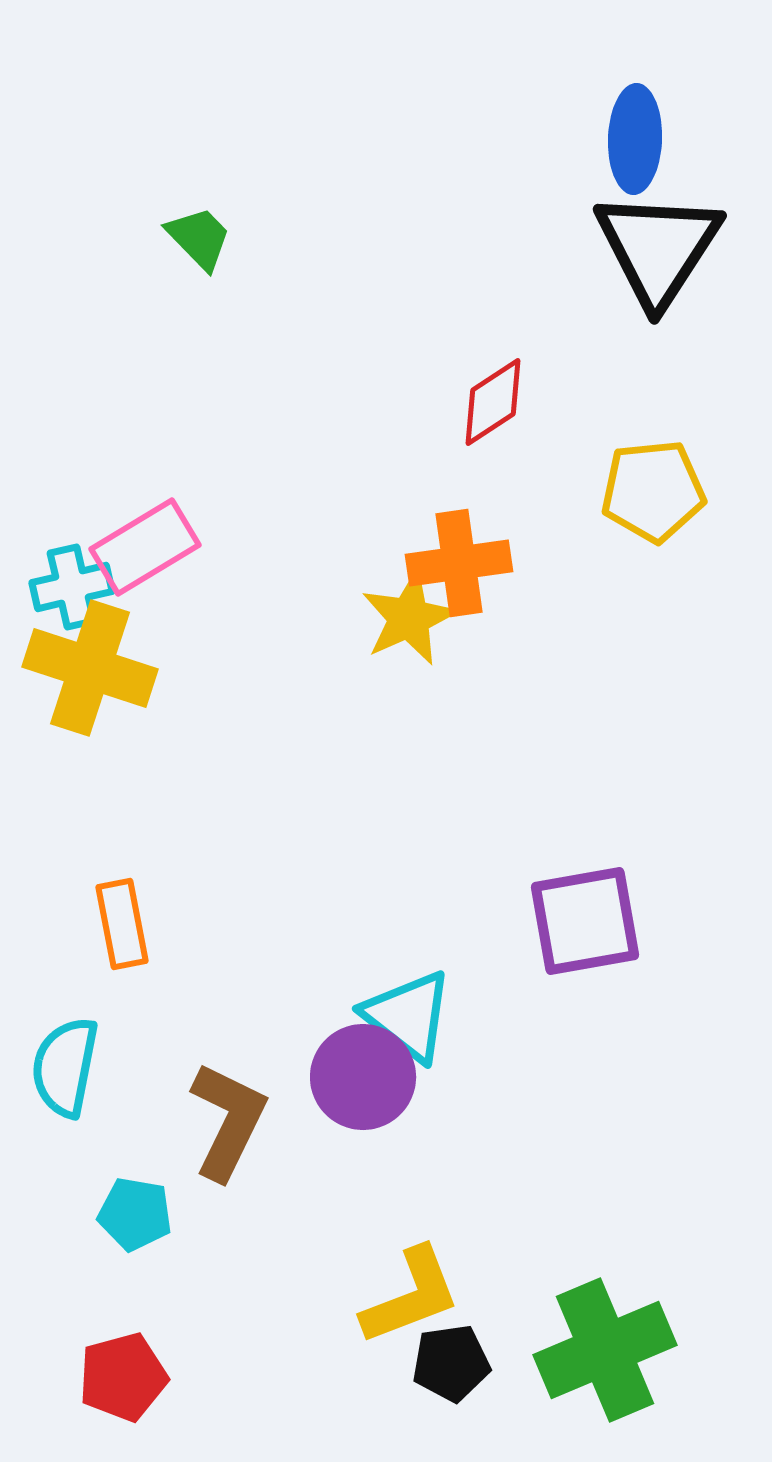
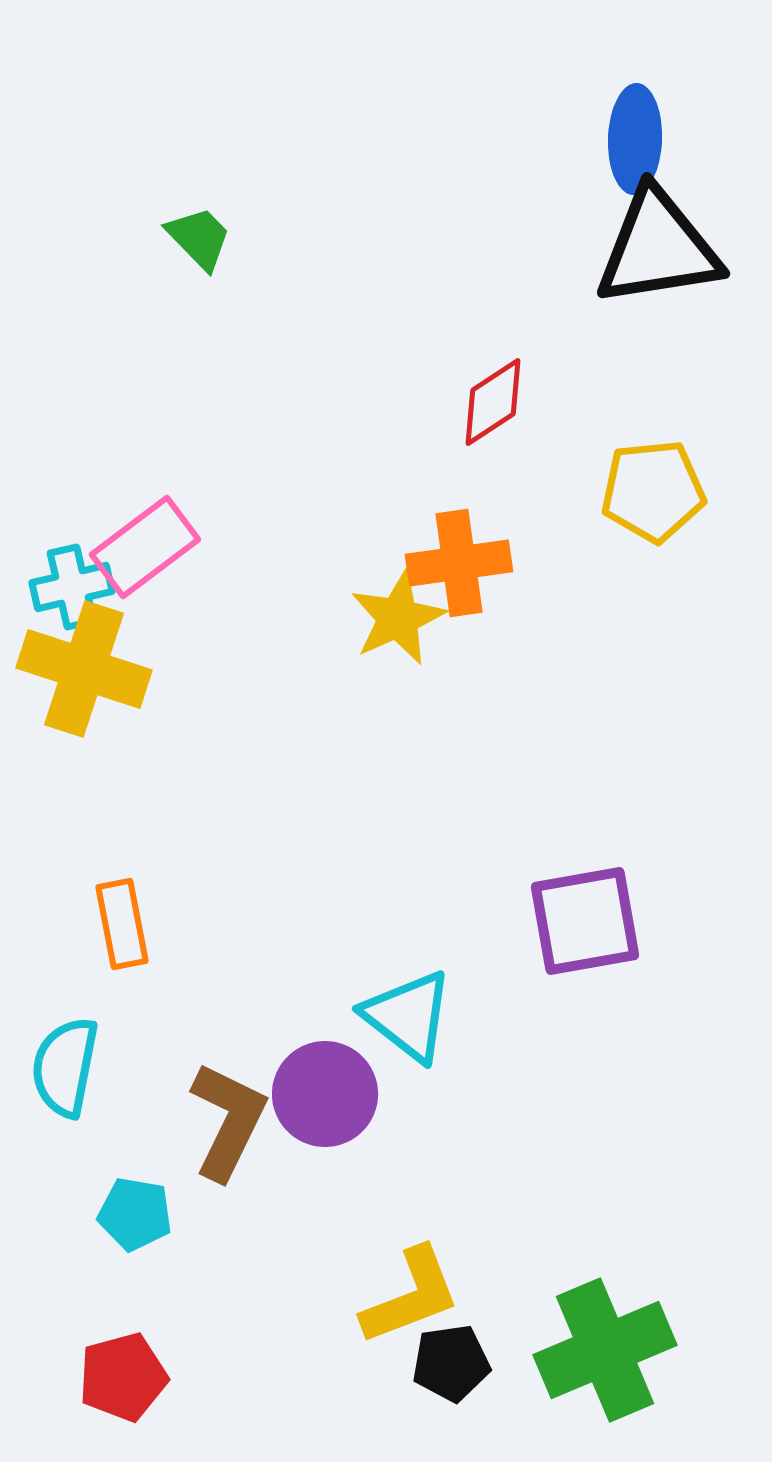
black triangle: rotated 48 degrees clockwise
pink rectangle: rotated 6 degrees counterclockwise
yellow star: moved 11 px left
yellow cross: moved 6 px left, 1 px down
purple circle: moved 38 px left, 17 px down
